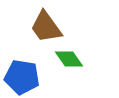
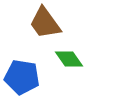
brown trapezoid: moved 1 px left, 4 px up
